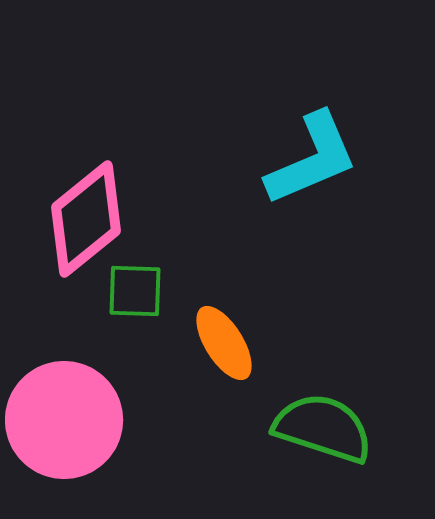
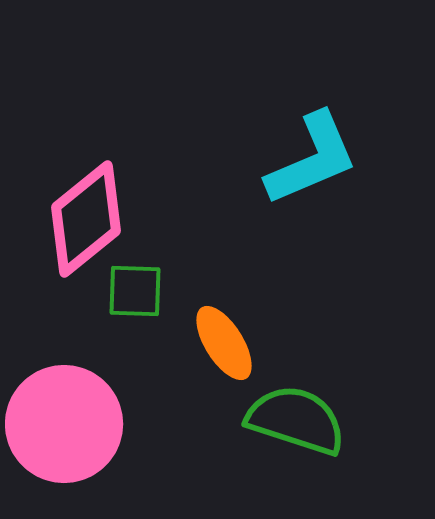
pink circle: moved 4 px down
green semicircle: moved 27 px left, 8 px up
